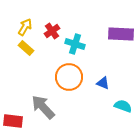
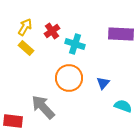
orange circle: moved 1 px down
blue triangle: rotated 48 degrees clockwise
